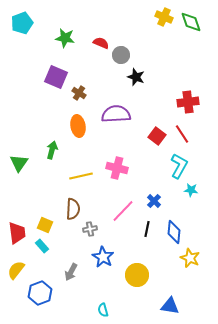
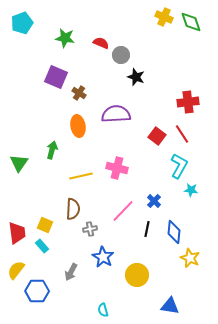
blue hexagon: moved 3 px left, 2 px up; rotated 20 degrees clockwise
